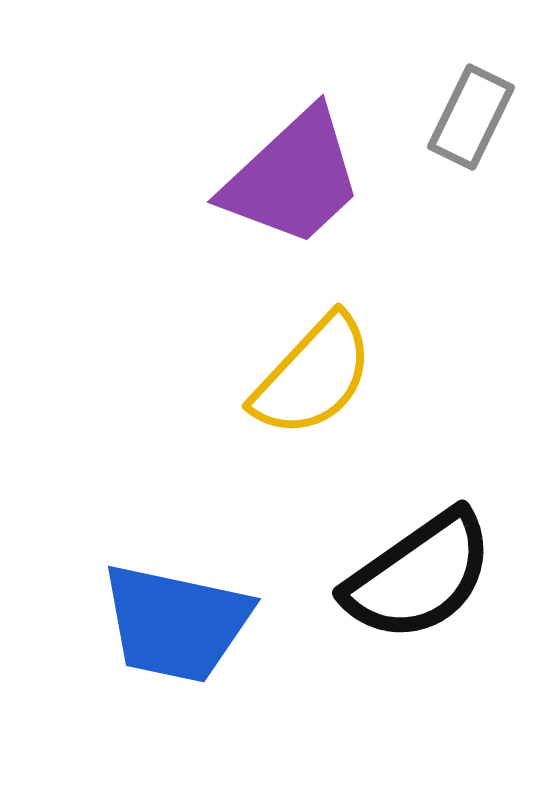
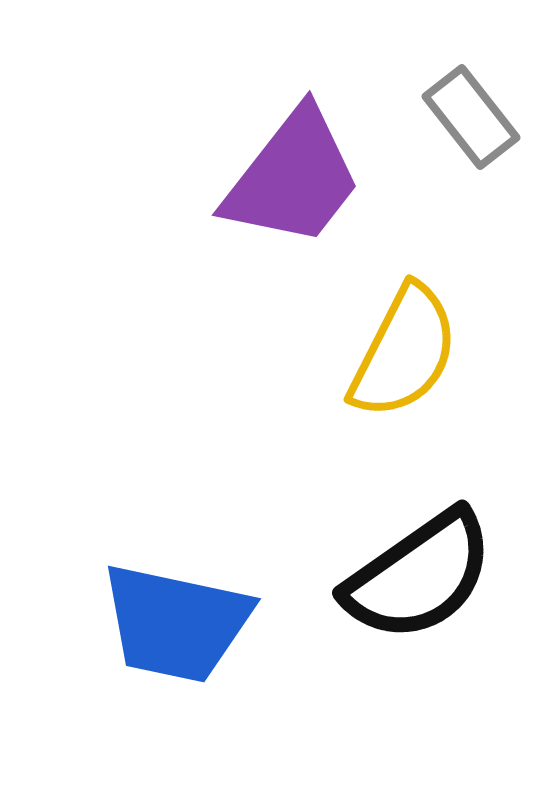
gray rectangle: rotated 64 degrees counterclockwise
purple trapezoid: rotated 9 degrees counterclockwise
yellow semicircle: moved 91 px right, 24 px up; rotated 16 degrees counterclockwise
